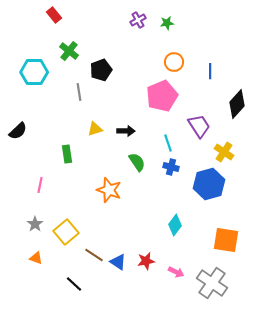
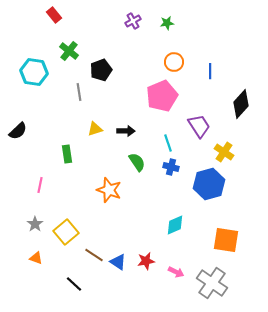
purple cross: moved 5 px left, 1 px down
cyan hexagon: rotated 8 degrees clockwise
black diamond: moved 4 px right
cyan diamond: rotated 30 degrees clockwise
